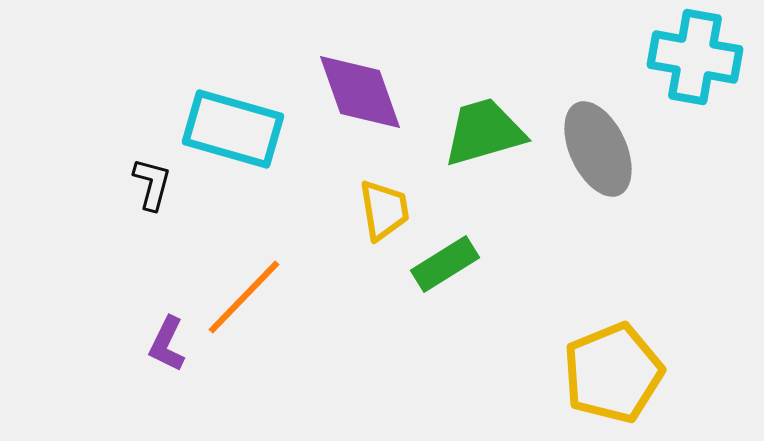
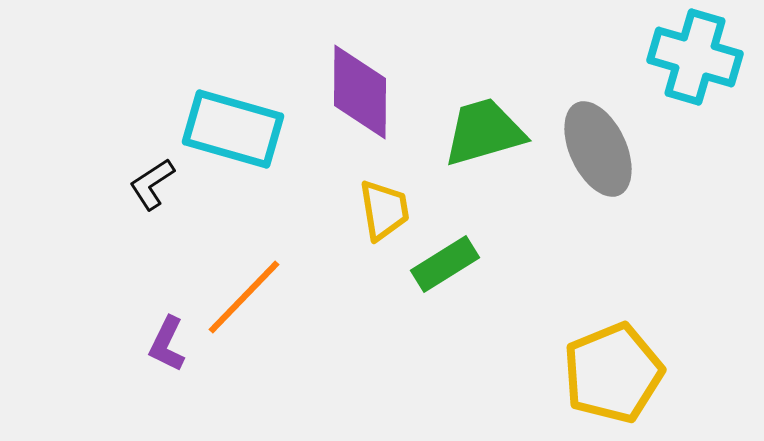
cyan cross: rotated 6 degrees clockwise
purple diamond: rotated 20 degrees clockwise
black L-shape: rotated 138 degrees counterclockwise
